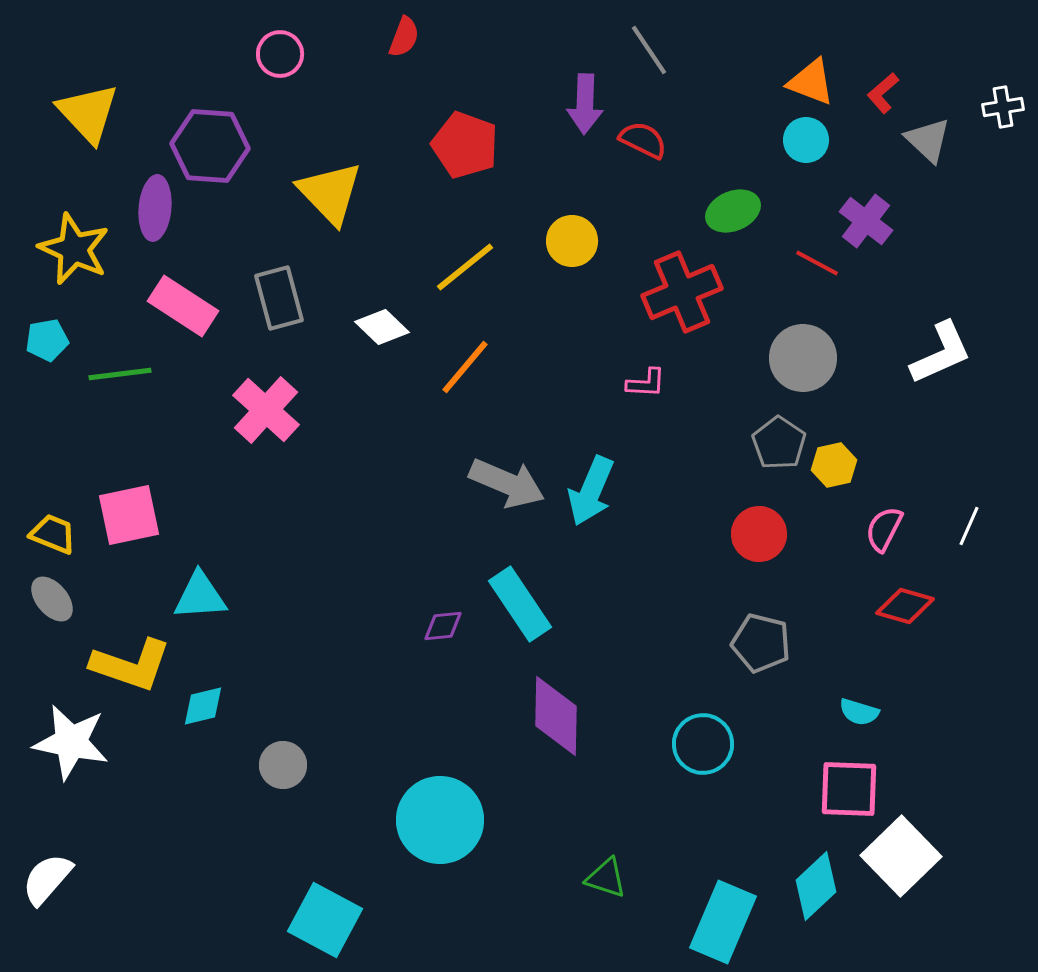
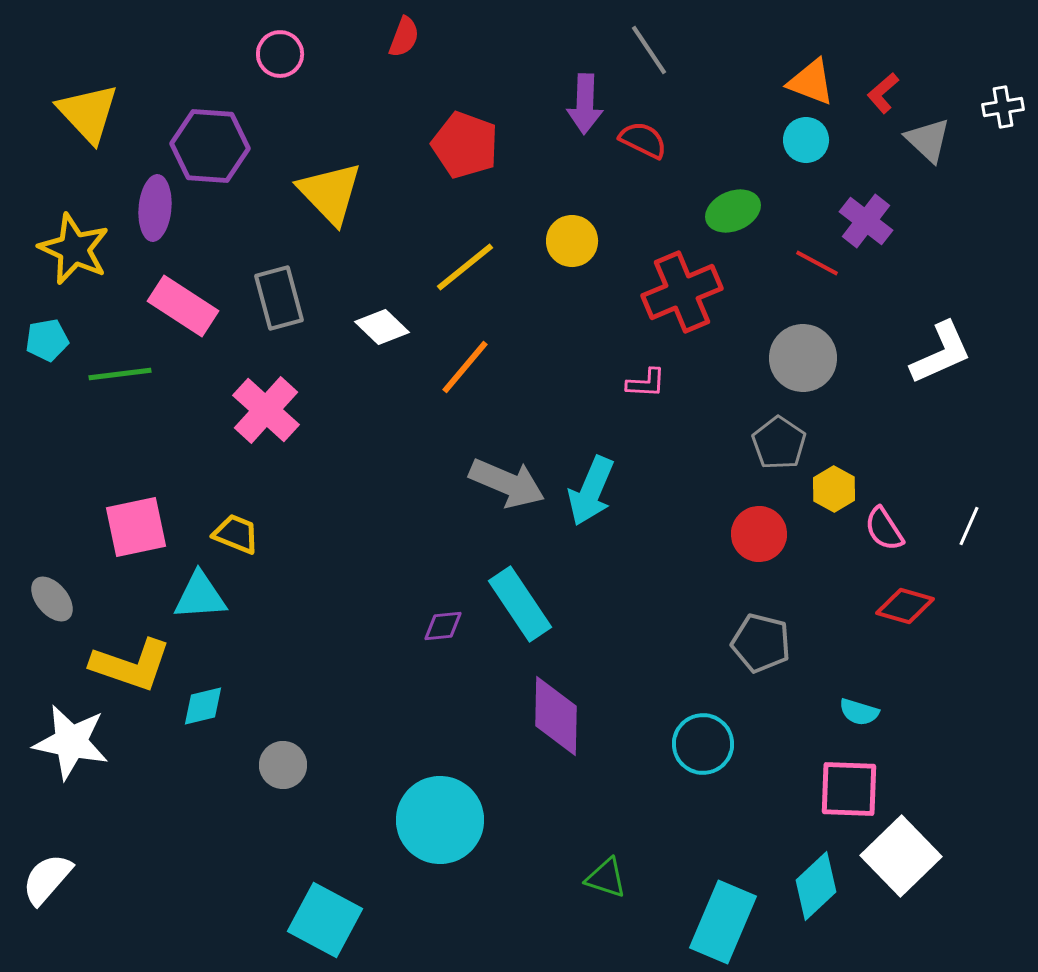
yellow hexagon at (834, 465): moved 24 px down; rotated 18 degrees counterclockwise
pink square at (129, 515): moved 7 px right, 12 px down
pink semicircle at (884, 529): rotated 60 degrees counterclockwise
yellow trapezoid at (53, 534): moved 183 px right
